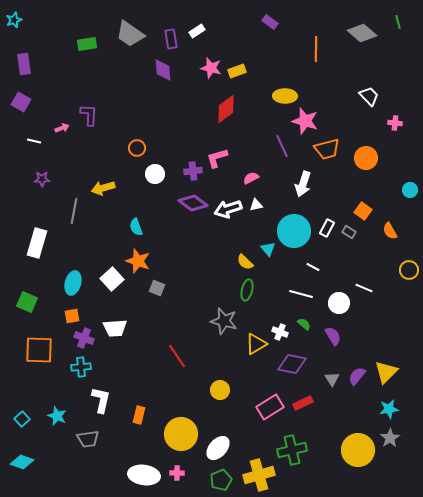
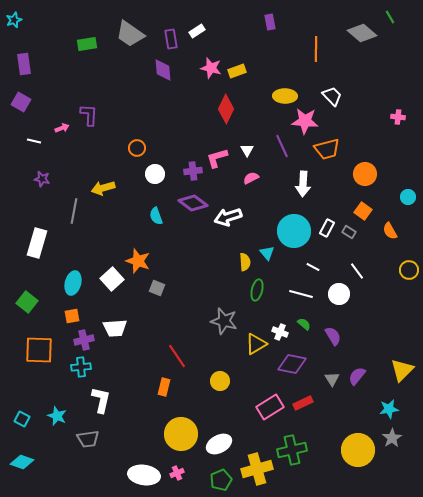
purple rectangle at (270, 22): rotated 42 degrees clockwise
green line at (398, 22): moved 8 px left, 5 px up; rotated 16 degrees counterclockwise
white trapezoid at (369, 96): moved 37 px left
red diamond at (226, 109): rotated 28 degrees counterclockwise
pink star at (305, 121): rotated 12 degrees counterclockwise
pink cross at (395, 123): moved 3 px right, 6 px up
orange circle at (366, 158): moved 1 px left, 16 px down
purple star at (42, 179): rotated 14 degrees clockwise
white arrow at (303, 184): rotated 15 degrees counterclockwise
cyan circle at (410, 190): moved 2 px left, 7 px down
white triangle at (256, 205): moved 9 px left, 55 px up; rotated 48 degrees counterclockwise
white arrow at (228, 209): moved 8 px down
cyan semicircle at (136, 227): moved 20 px right, 11 px up
cyan triangle at (268, 249): moved 1 px left, 4 px down
yellow semicircle at (245, 262): rotated 138 degrees counterclockwise
white line at (364, 288): moved 7 px left, 17 px up; rotated 30 degrees clockwise
green ellipse at (247, 290): moved 10 px right
green square at (27, 302): rotated 15 degrees clockwise
white circle at (339, 303): moved 9 px up
purple cross at (84, 338): moved 2 px down; rotated 36 degrees counterclockwise
yellow triangle at (386, 372): moved 16 px right, 2 px up
yellow circle at (220, 390): moved 9 px up
orange rectangle at (139, 415): moved 25 px right, 28 px up
cyan square at (22, 419): rotated 21 degrees counterclockwise
gray star at (390, 438): moved 2 px right
white ellipse at (218, 448): moved 1 px right, 4 px up; rotated 20 degrees clockwise
pink cross at (177, 473): rotated 24 degrees counterclockwise
yellow cross at (259, 475): moved 2 px left, 6 px up
